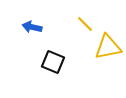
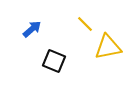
blue arrow: moved 2 px down; rotated 126 degrees clockwise
black square: moved 1 px right, 1 px up
